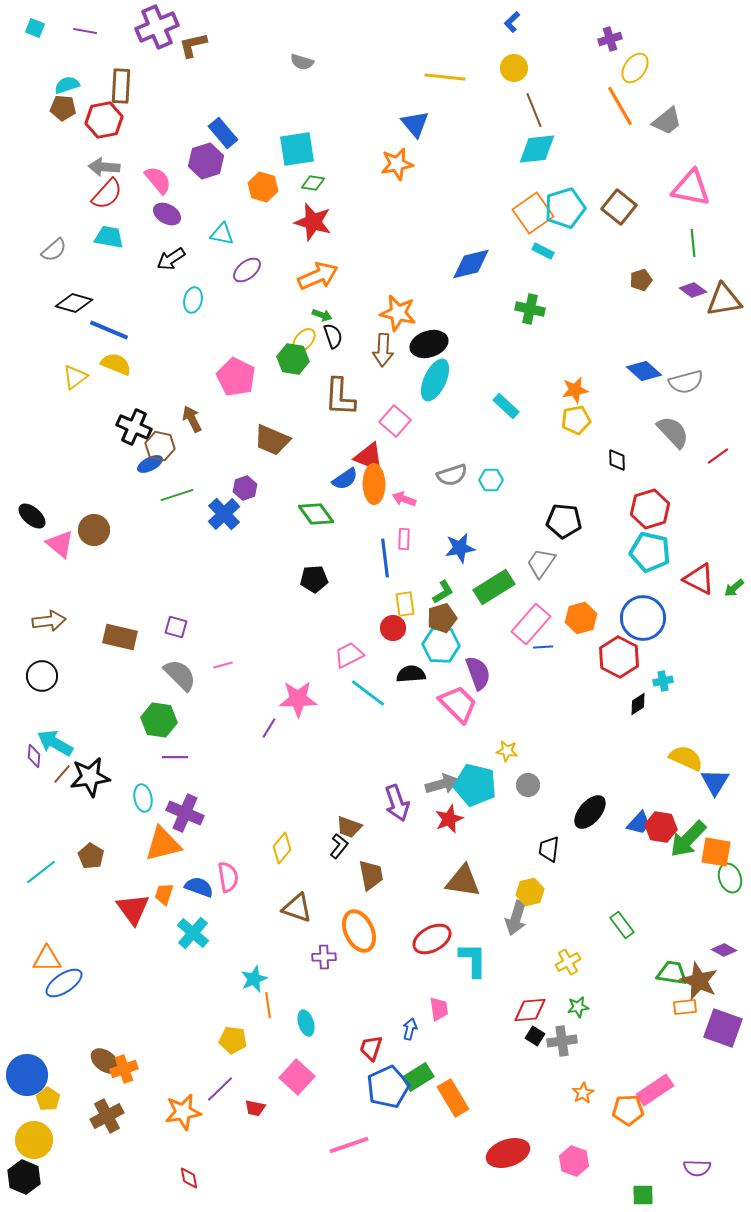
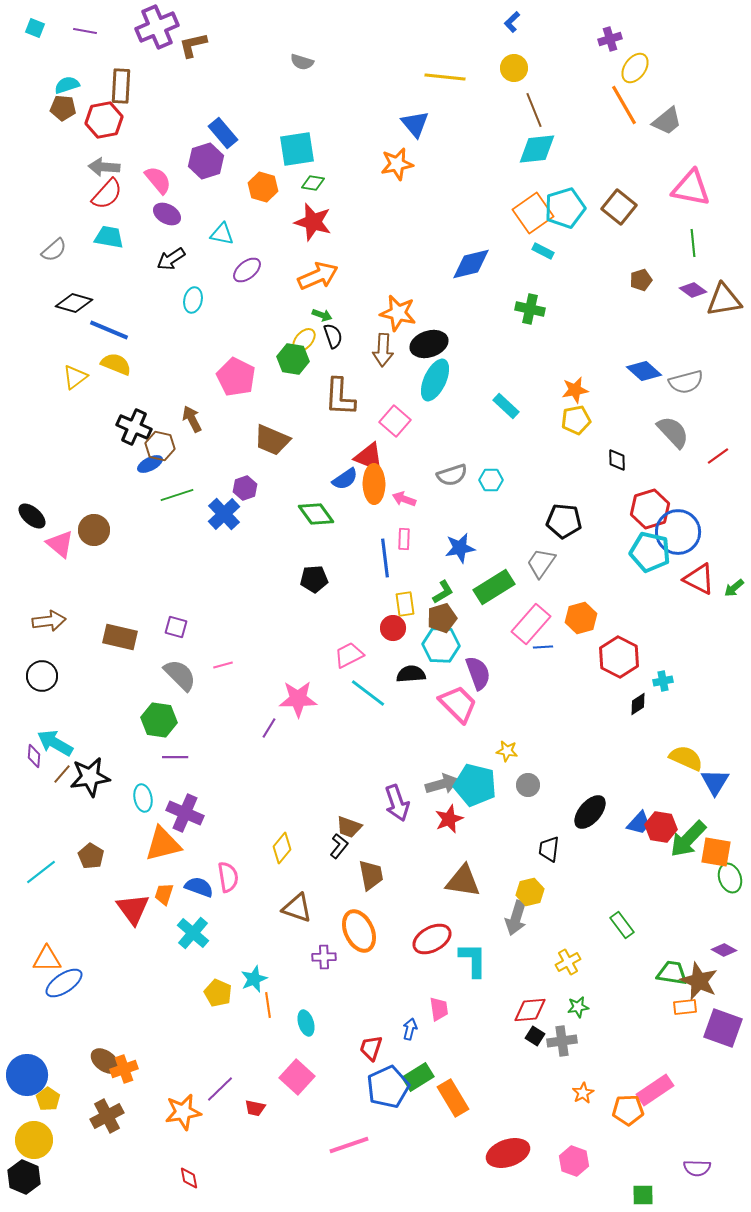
orange line at (620, 106): moved 4 px right, 1 px up
blue circle at (643, 618): moved 35 px right, 86 px up
yellow pentagon at (233, 1040): moved 15 px left, 47 px up; rotated 16 degrees clockwise
